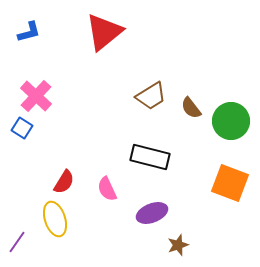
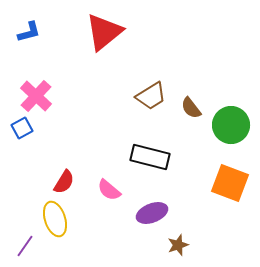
green circle: moved 4 px down
blue square: rotated 30 degrees clockwise
pink semicircle: moved 2 px right, 1 px down; rotated 25 degrees counterclockwise
purple line: moved 8 px right, 4 px down
